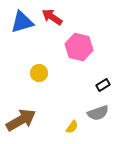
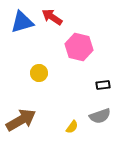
black rectangle: rotated 24 degrees clockwise
gray semicircle: moved 2 px right, 3 px down
